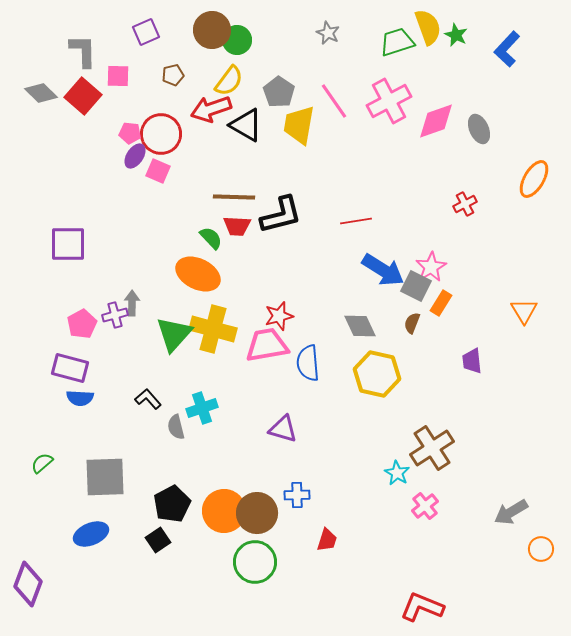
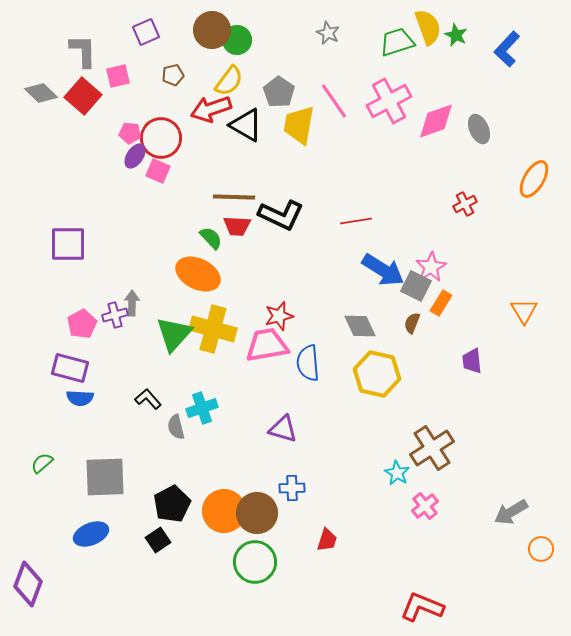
pink square at (118, 76): rotated 15 degrees counterclockwise
red circle at (161, 134): moved 4 px down
black L-shape at (281, 215): rotated 39 degrees clockwise
blue cross at (297, 495): moved 5 px left, 7 px up
